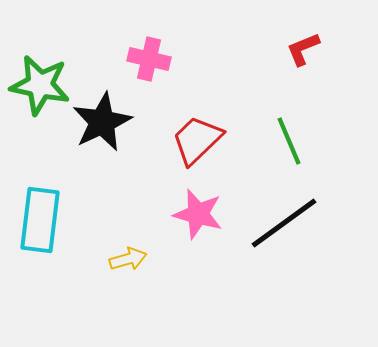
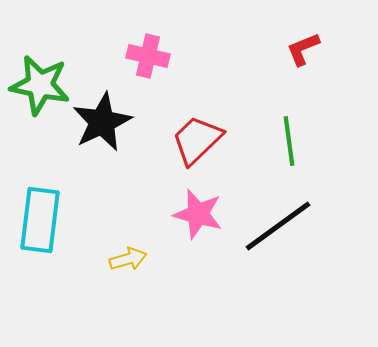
pink cross: moved 1 px left, 3 px up
green line: rotated 15 degrees clockwise
black line: moved 6 px left, 3 px down
